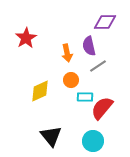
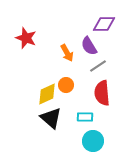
purple diamond: moved 1 px left, 2 px down
red star: rotated 20 degrees counterclockwise
purple semicircle: rotated 18 degrees counterclockwise
orange arrow: rotated 18 degrees counterclockwise
orange circle: moved 5 px left, 5 px down
yellow diamond: moved 7 px right, 3 px down
cyan rectangle: moved 20 px down
red semicircle: moved 15 px up; rotated 45 degrees counterclockwise
black triangle: moved 18 px up; rotated 10 degrees counterclockwise
